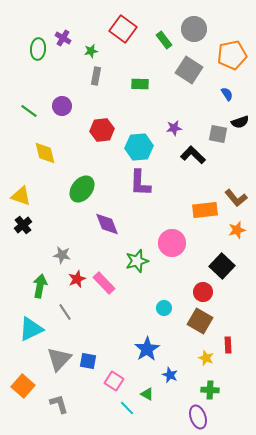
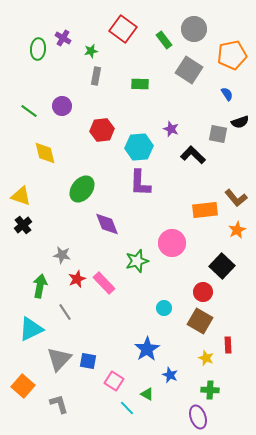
purple star at (174, 128): moved 3 px left, 1 px down; rotated 28 degrees clockwise
orange star at (237, 230): rotated 12 degrees counterclockwise
